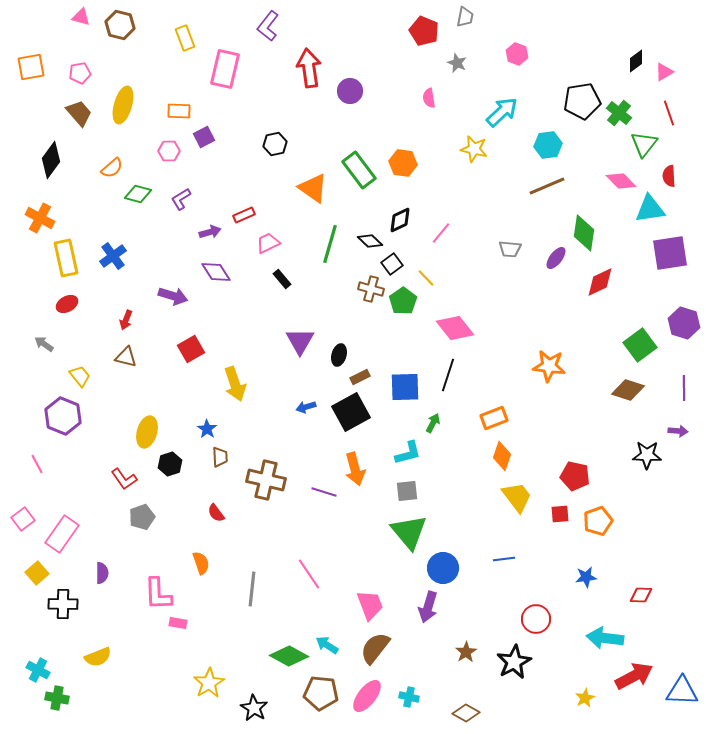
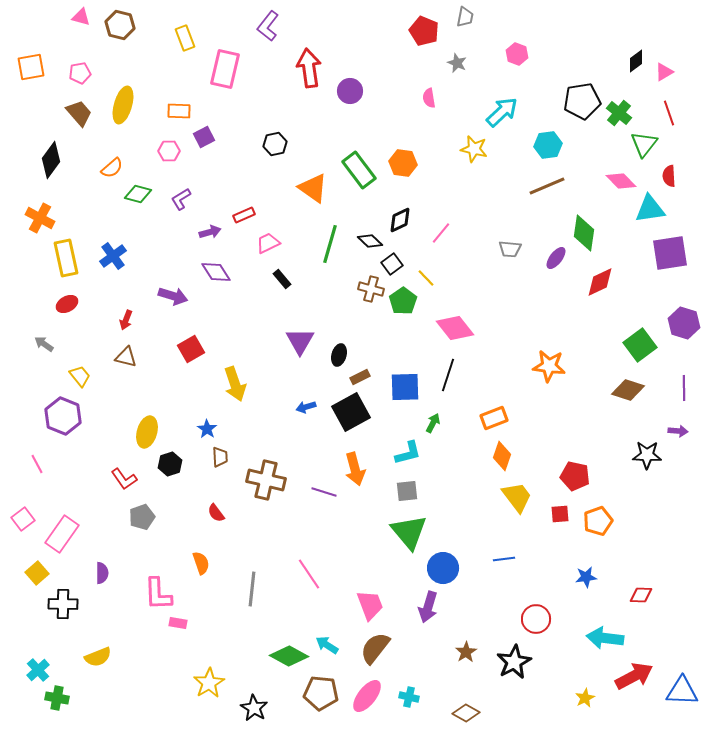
cyan cross at (38, 670): rotated 20 degrees clockwise
